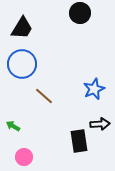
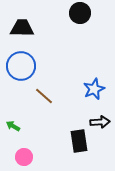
black trapezoid: rotated 120 degrees counterclockwise
blue circle: moved 1 px left, 2 px down
black arrow: moved 2 px up
